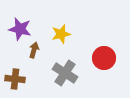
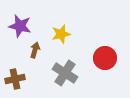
purple star: moved 3 px up
brown arrow: moved 1 px right
red circle: moved 1 px right
brown cross: rotated 18 degrees counterclockwise
